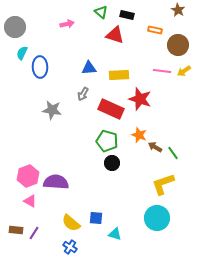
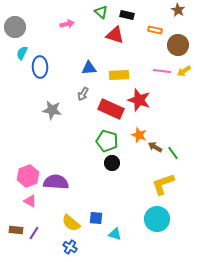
red star: moved 1 px left, 1 px down
cyan circle: moved 1 px down
